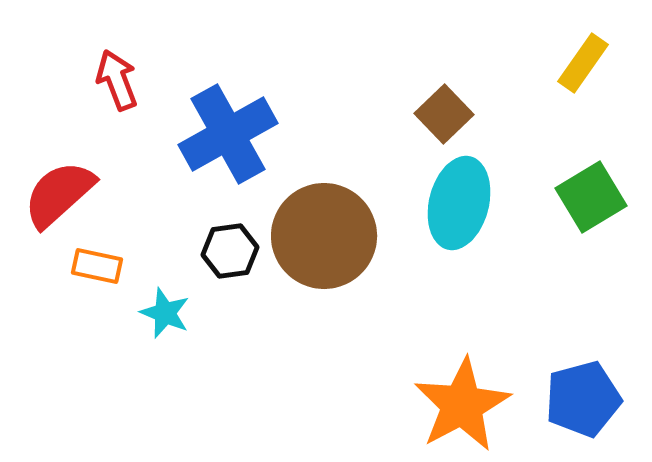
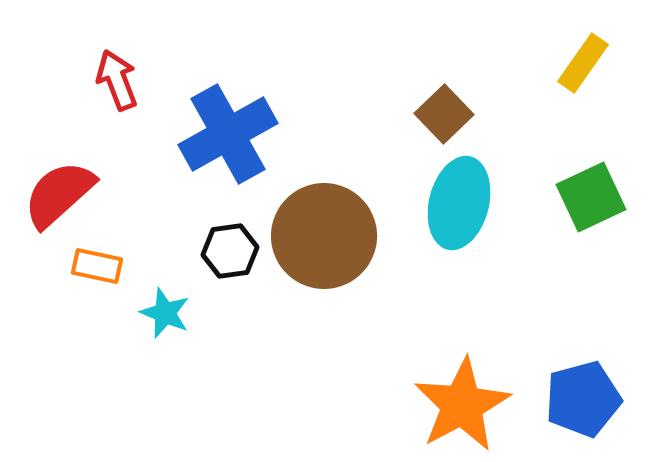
green square: rotated 6 degrees clockwise
